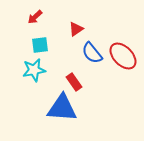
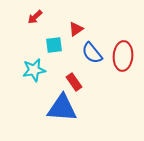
cyan square: moved 14 px right
red ellipse: rotated 48 degrees clockwise
